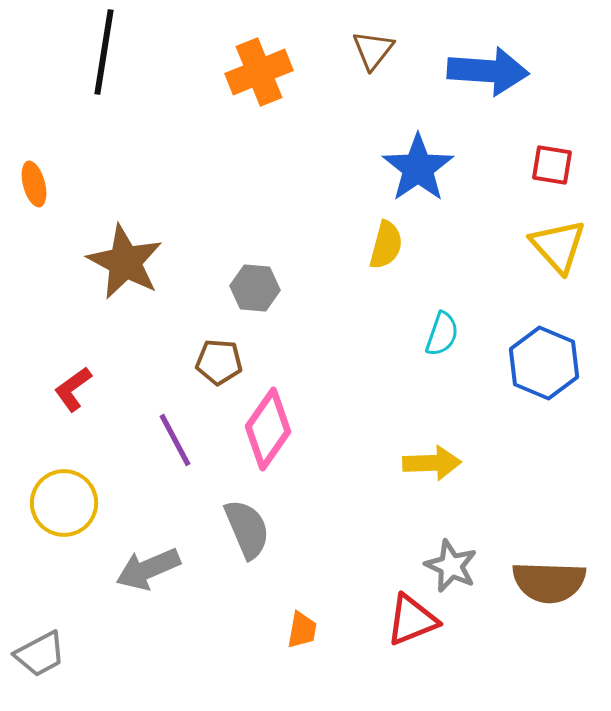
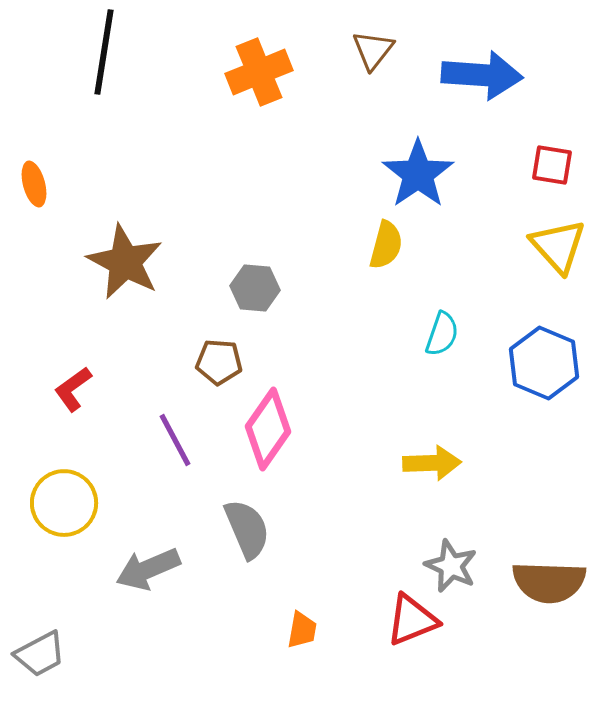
blue arrow: moved 6 px left, 4 px down
blue star: moved 6 px down
